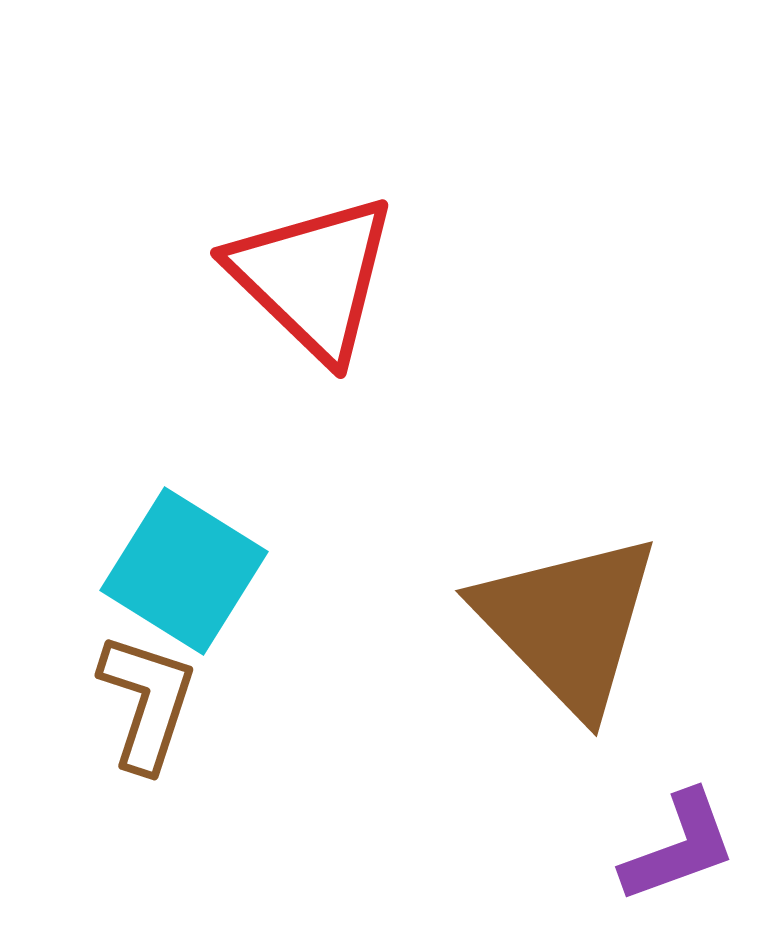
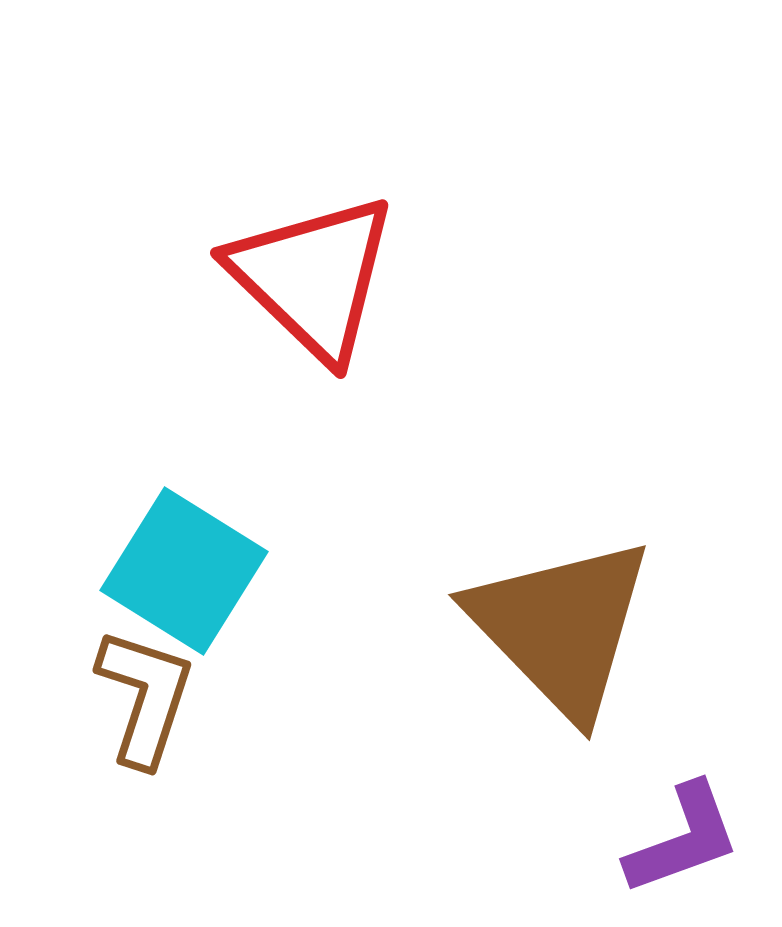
brown triangle: moved 7 px left, 4 px down
brown L-shape: moved 2 px left, 5 px up
purple L-shape: moved 4 px right, 8 px up
